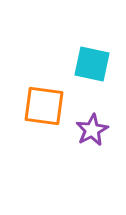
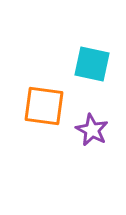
purple star: rotated 16 degrees counterclockwise
